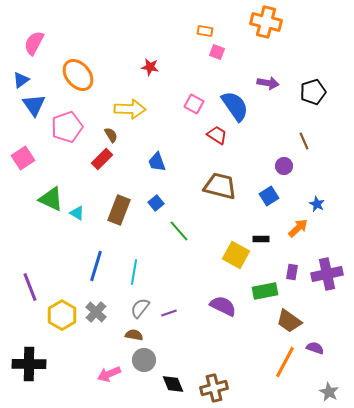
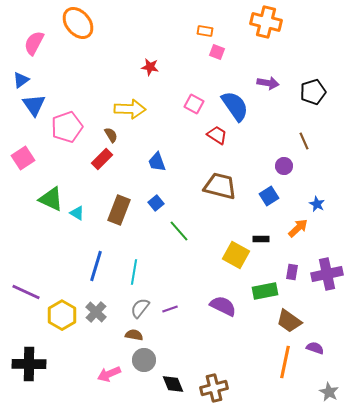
orange ellipse at (78, 75): moved 52 px up
purple line at (30, 287): moved 4 px left, 5 px down; rotated 44 degrees counterclockwise
purple line at (169, 313): moved 1 px right, 4 px up
orange line at (285, 362): rotated 16 degrees counterclockwise
